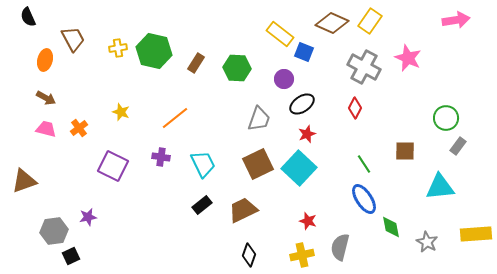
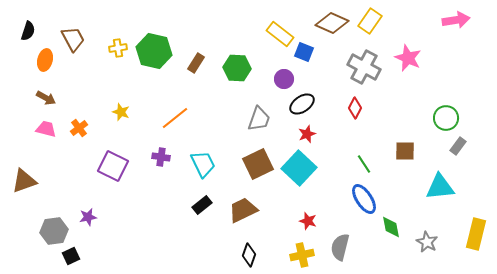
black semicircle at (28, 17): moved 14 px down; rotated 138 degrees counterclockwise
yellow rectangle at (476, 234): rotated 72 degrees counterclockwise
